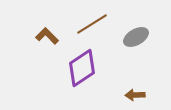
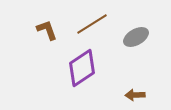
brown L-shape: moved 6 px up; rotated 25 degrees clockwise
